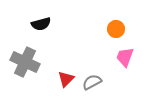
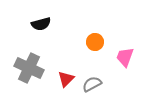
orange circle: moved 21 px left, 13 px down
gray cross: moved 4 px right, 6 px down
gray semicircle: moved 2 px down
